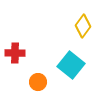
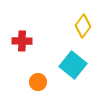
red cross: moved 7 px right, 12 px up
cyan square: moved 2 px right
